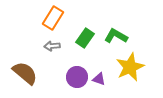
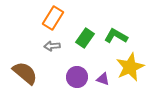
purple triangle: moved 4 px right
